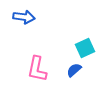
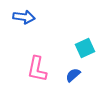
blue semicircle: moved 1 px left, 5 px down
